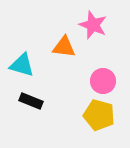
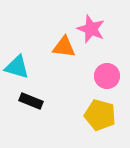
pink star: moved 2 px left, 4 px down
cyan triangle: moved 5 px left, 2 px down
pink circle: moved 4 px right, 5 px up
yellow pentagon: moved 1 px right
